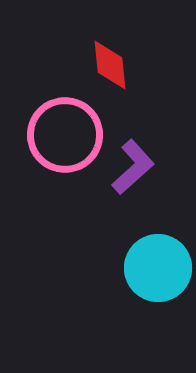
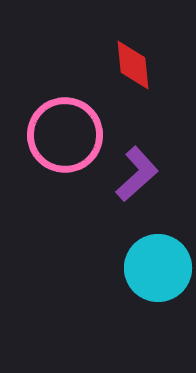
red diamond: moved 23 px right
purple L-shape: moved 4 px right, 7 px down
